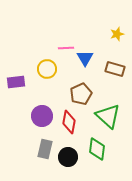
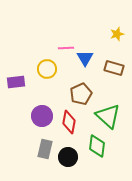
brown rectangle: moved 1 px left, 1 px up
green diamond: moved 3 px up
